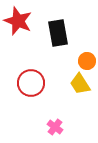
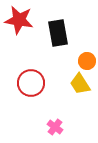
red star: moved 1 px right, 1 px up; rotated 12 degrees counterclockwise
